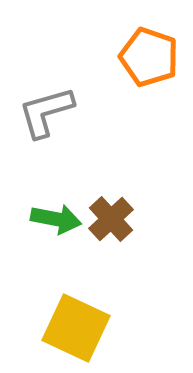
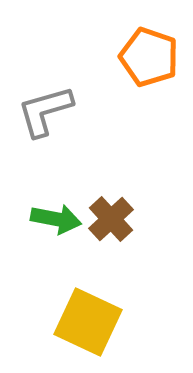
gray L-shape: moved 1 px left, 1 px up
yellow square: moved 12 px right, 6 px up
